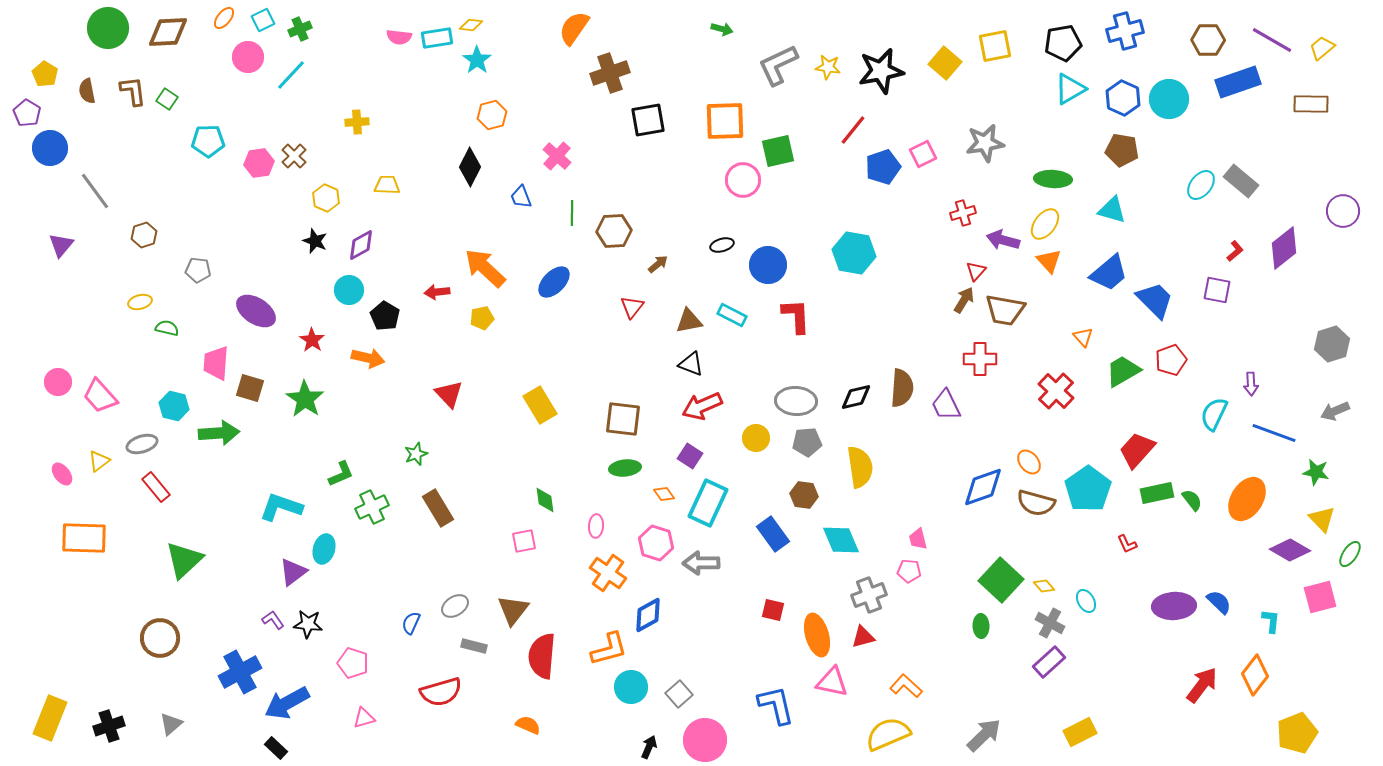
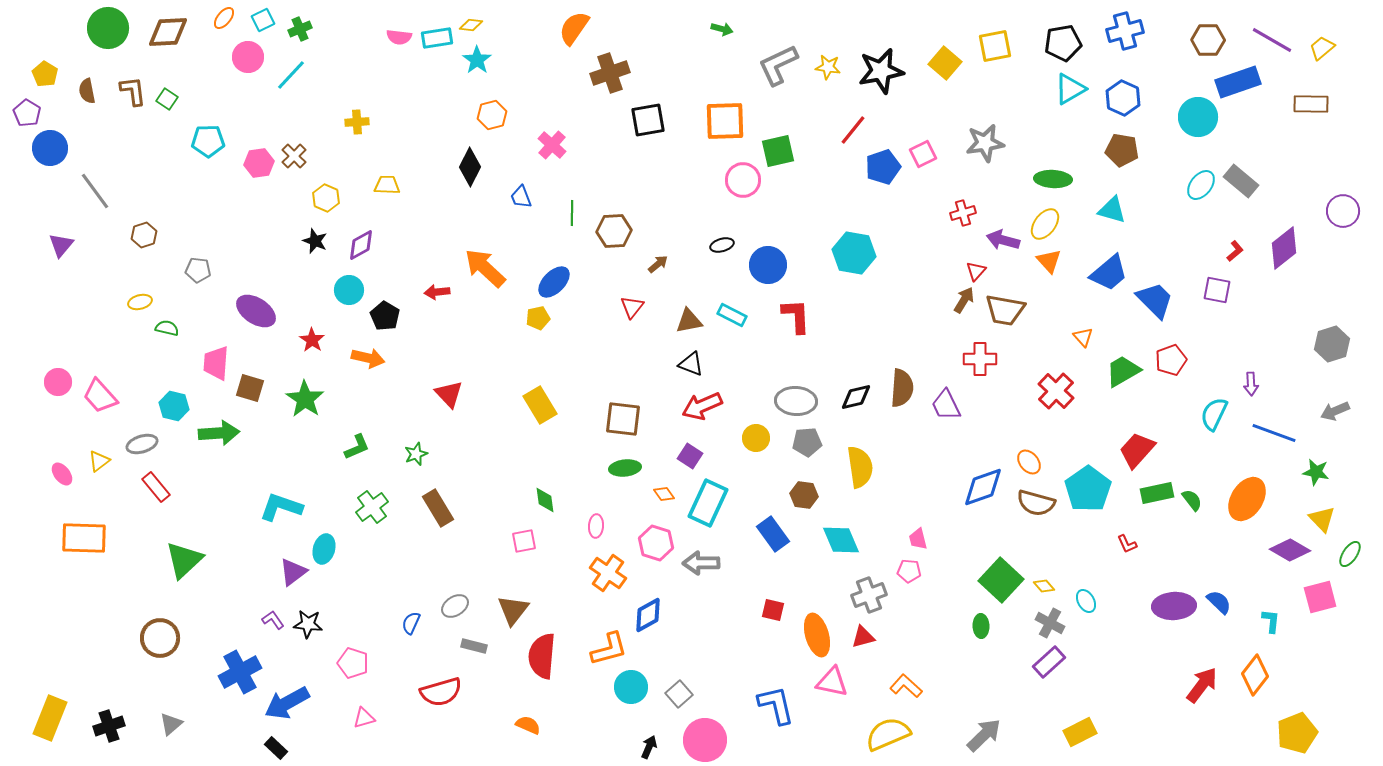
cyan circle at (1169, 99): moved 29 px right, 18 px down
pink cross at (557, 156): moved 5 px left, 11 px up
yellow pentagon at (482, 318): moved 56 px right
green L-shape at (341, 474): moved 16 px right, 27 px up
green cross at (372, 507): rotated 12 degrees counterclockwise
